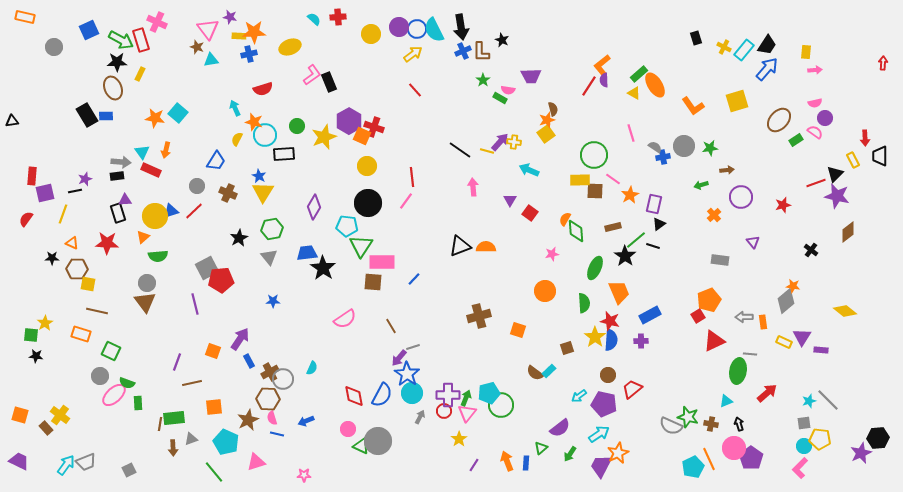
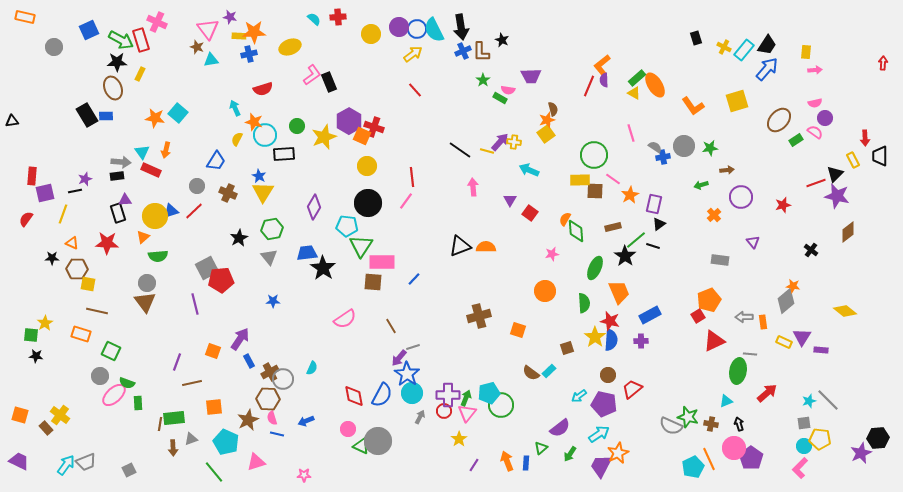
green rectangle at (639, 74): moved 2 px left, 4 px down
red line at (589, 86): rotated 10 degrees counterclockwise
brown semicircle at (535, 373): moved 4 px left
